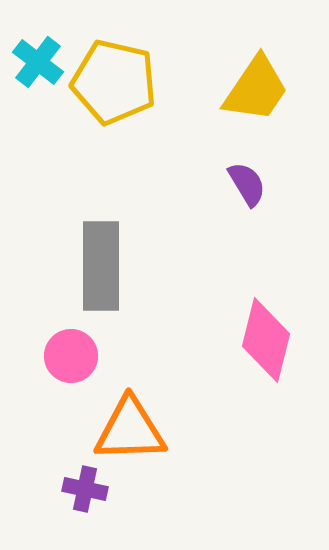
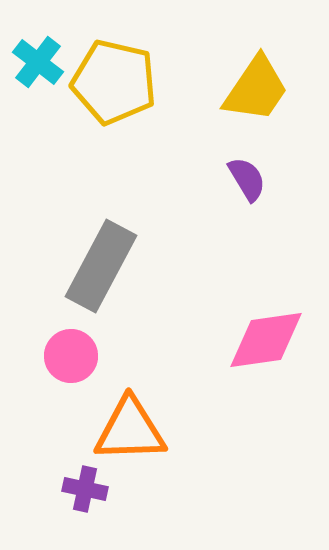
purple semicircle: moved 5 px up
gray rectangle: rotated 28 degrees clockwise
pink diamond: rotated 68 degrees clockwise
